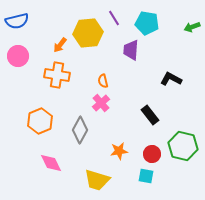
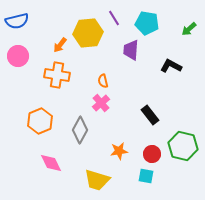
green arrow: moved 3 px left, 2 px down; rotated 21 degrees counterclockwise
black L-shape: moved 13 px up
